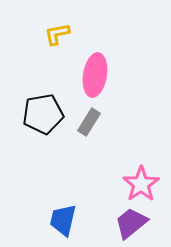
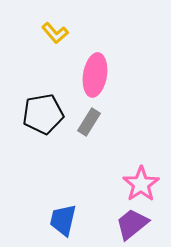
yellow L-shape: moved 2 px left, 1 px up; rotated 120 degrees counterclockwise
purple trapezoid: moved 1 px right, 1 px down
